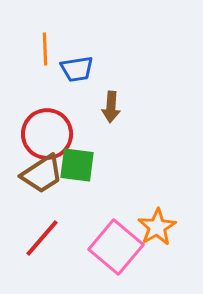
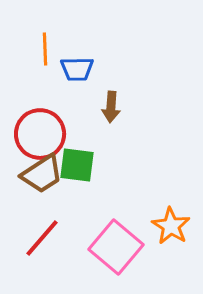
blue trapezoid: rotated 8 degrees clockwise
red circle: moved 7 px left
orange star: moved 14 px right, 1 px up; rotated 9 degrees counterclockwise
